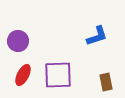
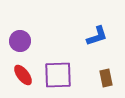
purple circle: moved 2 px right
red ellipse: rotated 65 degrees counterclockwise
brown rectangle: moved 4 px up
